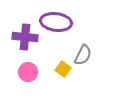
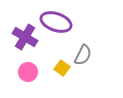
purple ellipse: rotated 12 degrees clockwise
purple cross: rotated 25 degrees clockwise
yellow square: moved 1 px left, 1 px up
